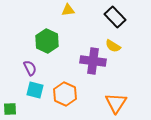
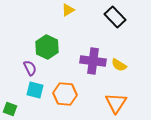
yellow triangle: rotated 24 degrees counterclockwise
green hexagon: moved 6 px down
yellow semicircle: moved 6 px right, 19 px down
orange hexagon: rotated 20 degrees counterclockwise
green square: rotated 24 degrees clockwise
